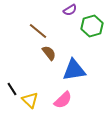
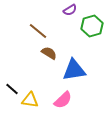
brown semicircle: rotated 21 degrees counterclockwise
black line: rotated 16 degrees counterclockwise
yellow triangle: rotated 36 degrees counterclockwise
